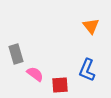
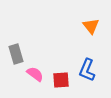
red square: moved 1 px right, 5 px up
